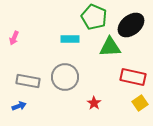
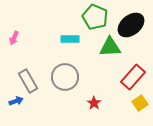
green pentagon: moved 1 px right
red rectangle: rotated 60 degrees counterclockwise
gray rectangle: rotated 50 degrees clockwise
blue arrow: moved 3 px left, 5 px up
